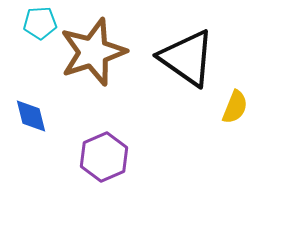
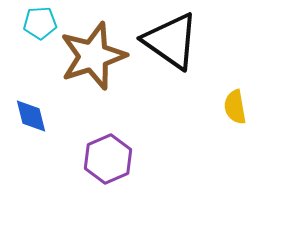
brown star: moved 4 px down
black triangle: moved 16 px left, 17 px up
yellow semicircle: rotated 148 degrees clockwise
purple hexagon: moved 4 px right, 2 px down
